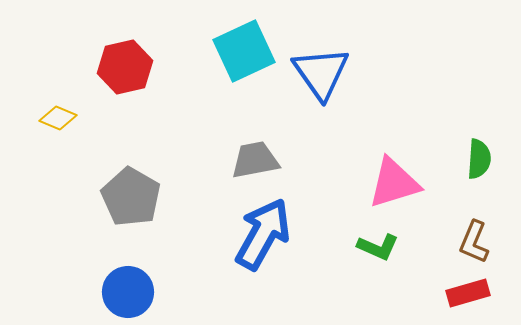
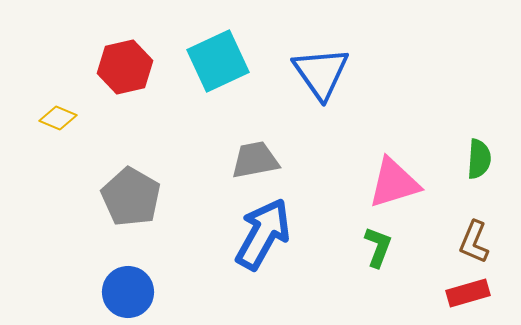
cyan square: moved 26 px left, 10 px down
green L-shape: rotated 93 degrees counterclockwise
